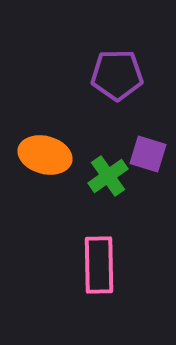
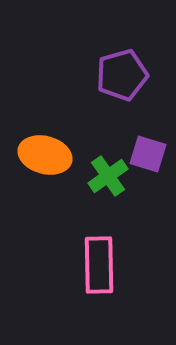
purple pentagon: moved 5 px right; rotated 15 degrees counterclockwise
